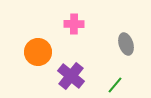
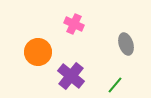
pink cross: rotated 24 degrees clockwise
